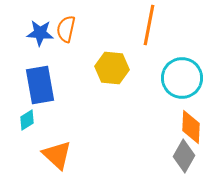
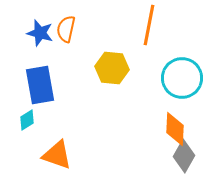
blue star: rotated 12 degrees clockwise
orange diamond: moved 16 px left, 2 px down
orange triangle: rotated 24 degrees counterclockwise
